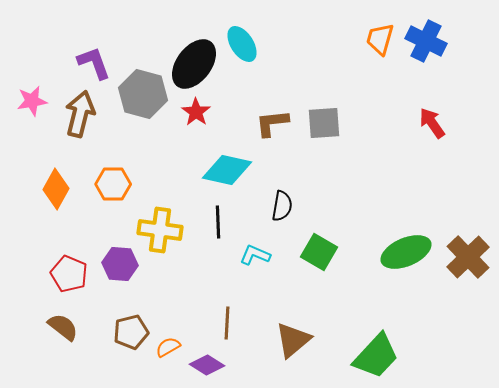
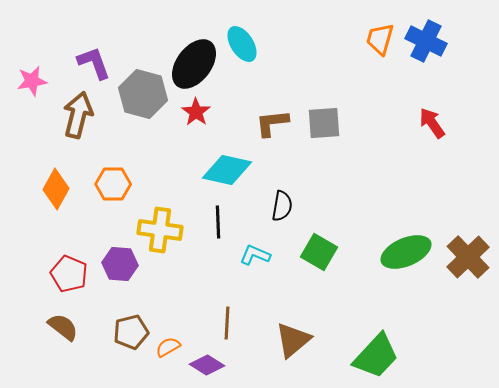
pink star: moved 20 px up
brown arrow: moved 2 px left, 1 px down
